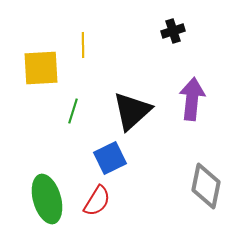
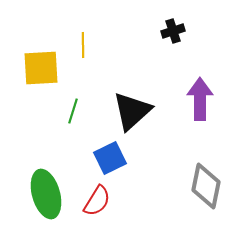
purple arrow: moved 8 px right; rotated 6 degrees counterclockwise
green ellipse: moved 1 px left, 5 px up
